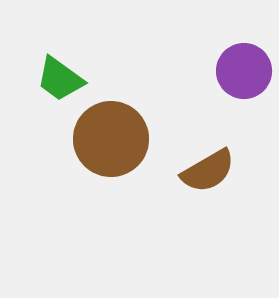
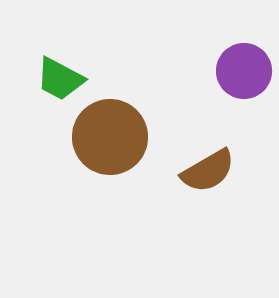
green trapezoid: rotated 8 degrees counterclockwise
brown circle: moved 1 px left, 2 px up
